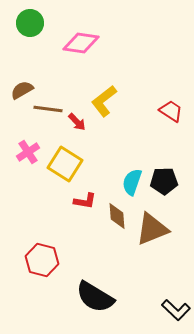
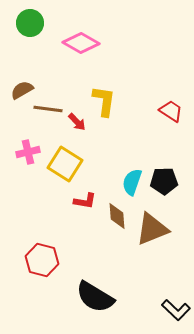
pink diamond: rotated 21 degrees clockwise
yellow L-shape: rotated 136 degrees clockwise
pink cross: rotated 20 degrees clockwise
